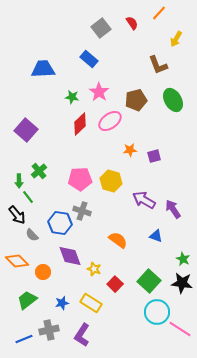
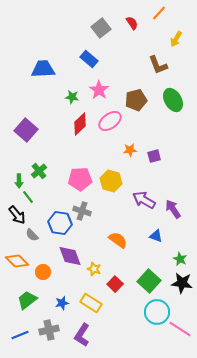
pink star at (99, 92): moved 2 px up
green star at (183, 259): moved 3 px left
blue line at (24, 339): moved 4 px left, 4 px up
